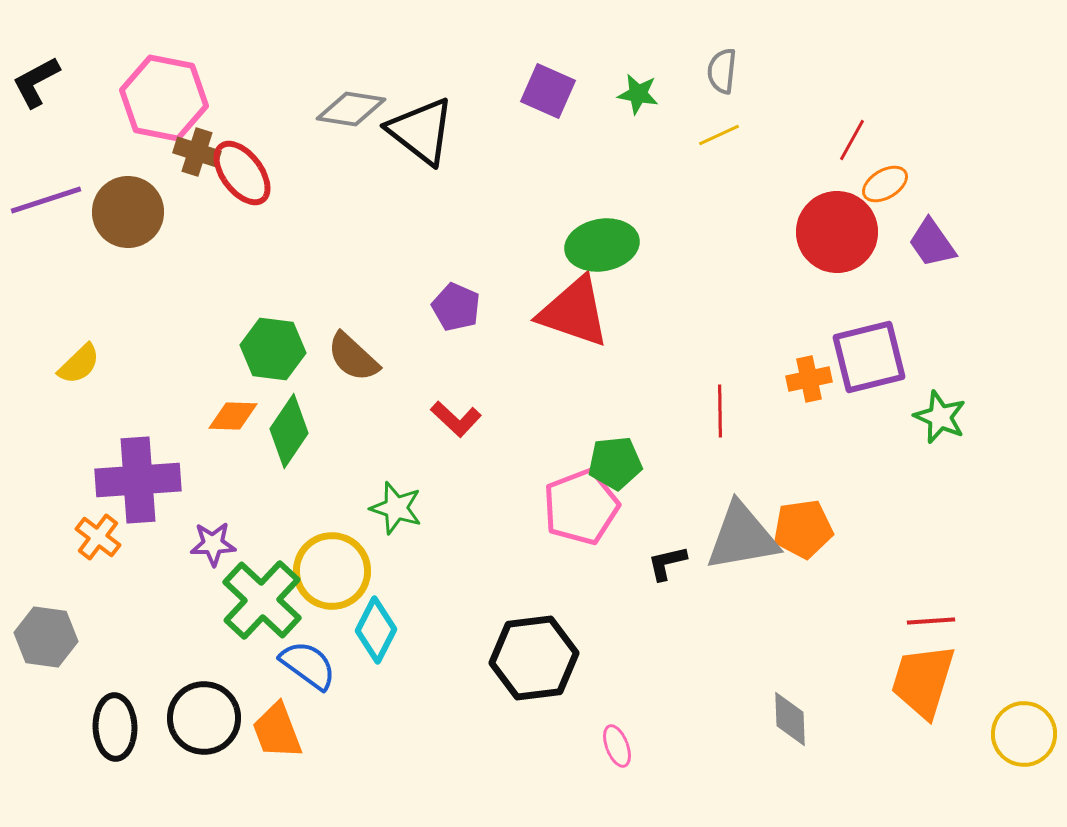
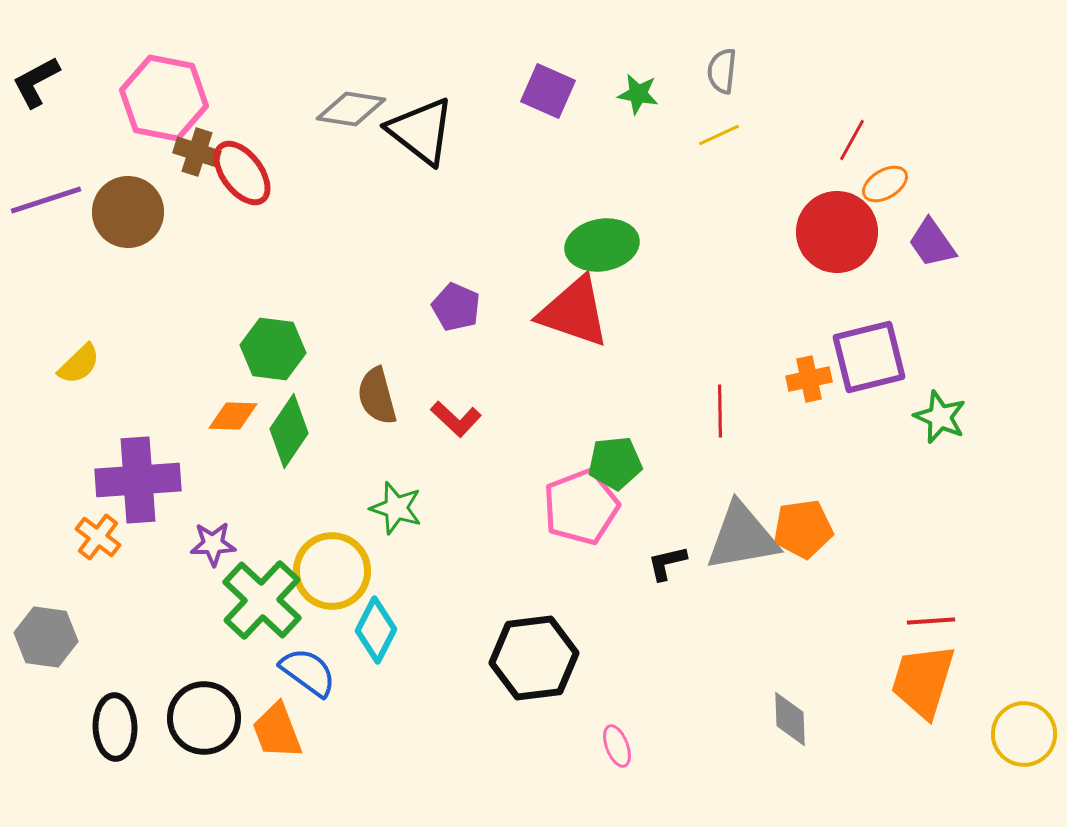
brown semicircle at (353, 357): moved 24 px right, 39 px down; rotated 32 degrees clockwise
blue semicircle at (308, 665): moved 7 px down
